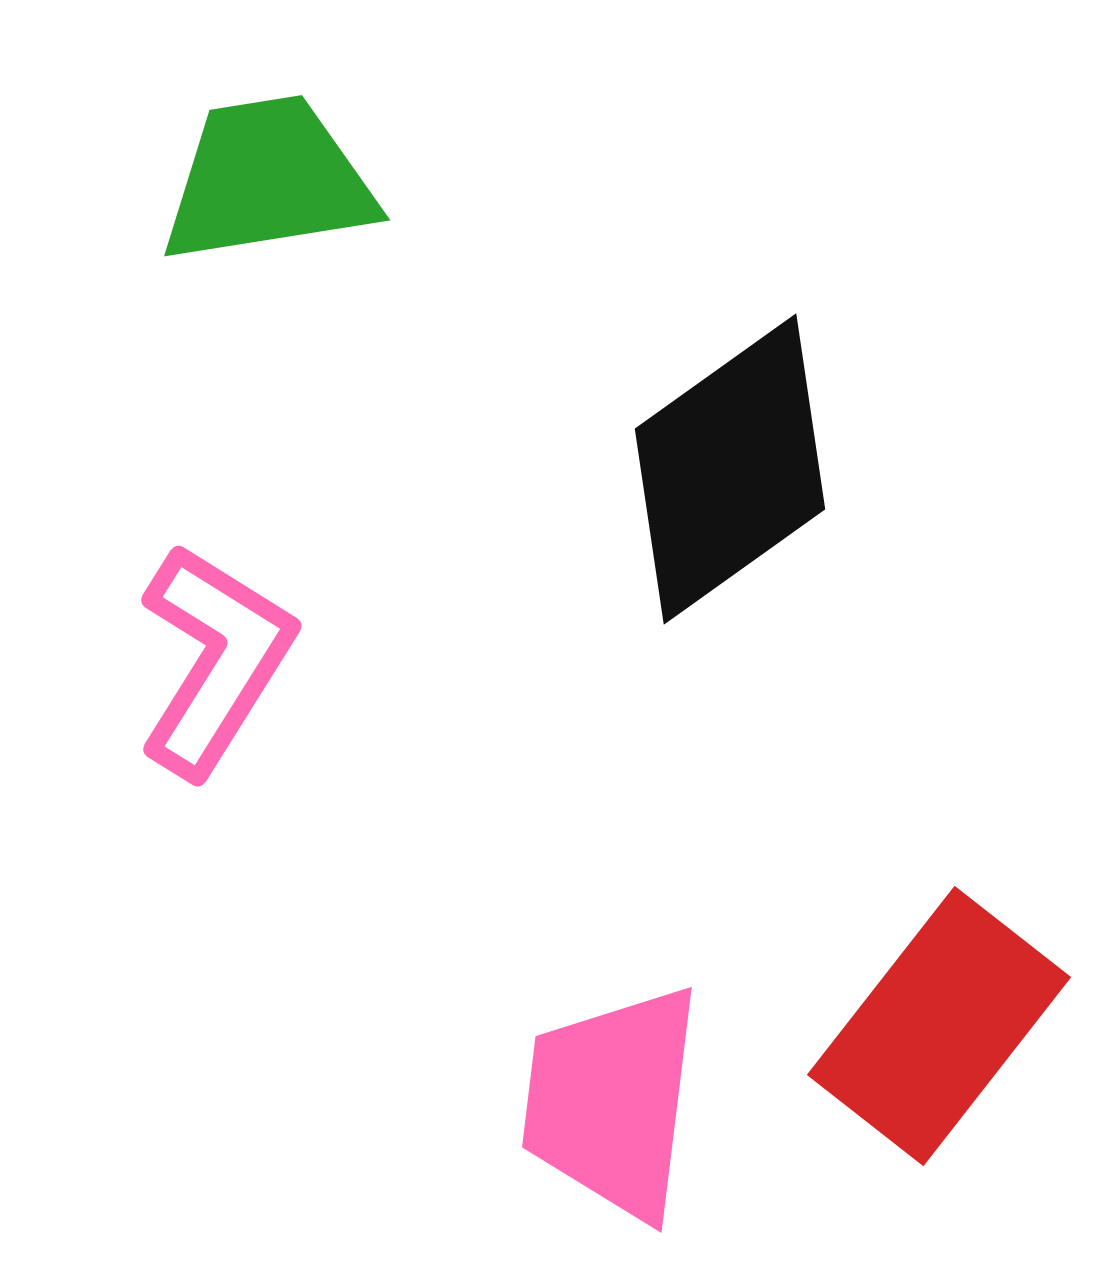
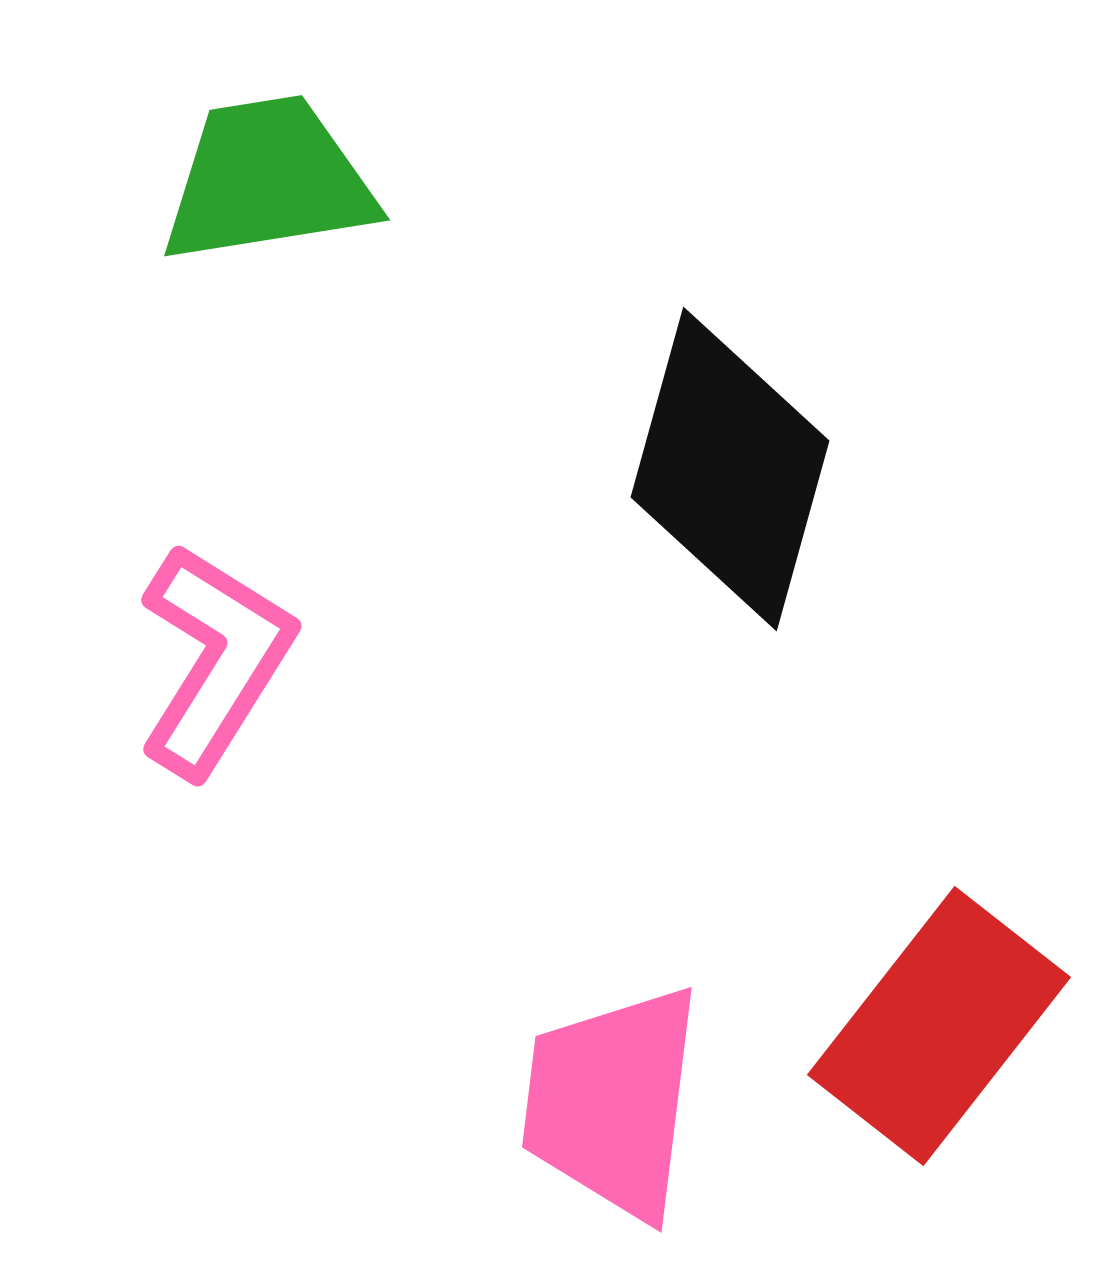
black diamond: rotated 39 degrees counterclockwise
